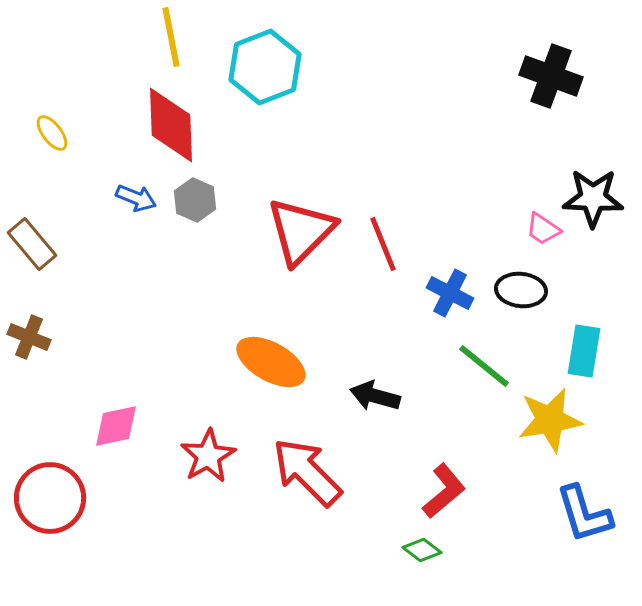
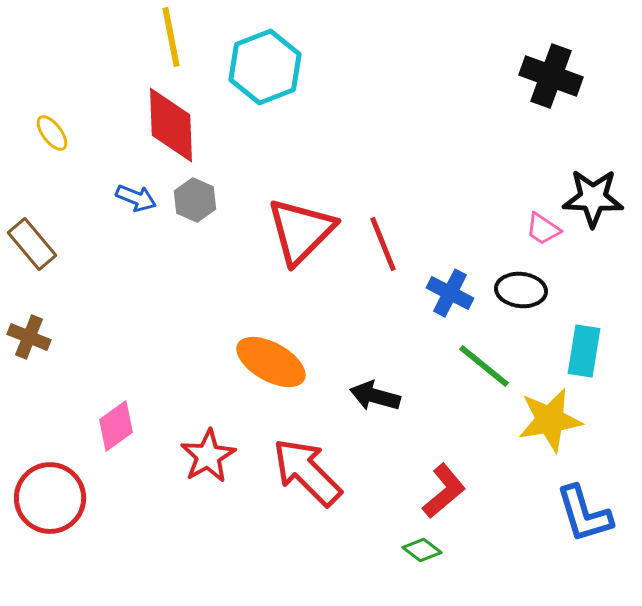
pink diamond: rotated 24 degrees counterclockwise
